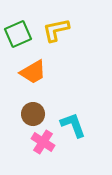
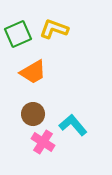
yellow L-shape: moved 2 px left, 1 px up; rotated 32 degrees clockwise
cyan L-shape: rotated 20 degrees counterclockwise
